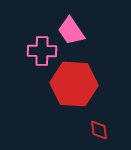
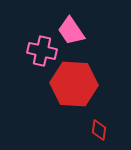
pink cross: rotated 12 degrees clockwise
red diamond: rotated 15 degrees clockwise
